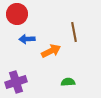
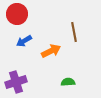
blue arrow: moved 3 px left, 2 px down; rotated 28 degrees counterclockwise
